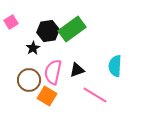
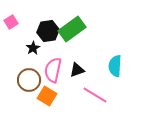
pink semicircle: moved 2 px up
